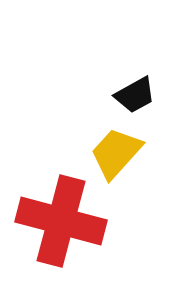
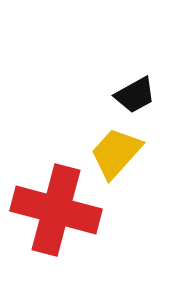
red cross: moved 5 px left, 11 px up
